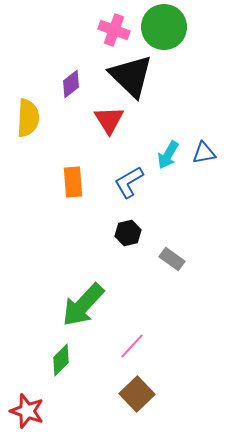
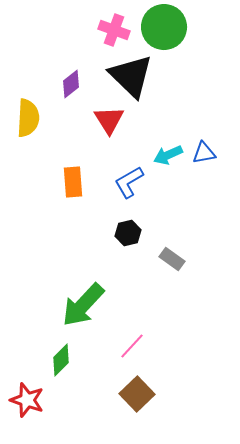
cyan arrow: rotated 36 degrees clockwise
red star: moved 11 px up
